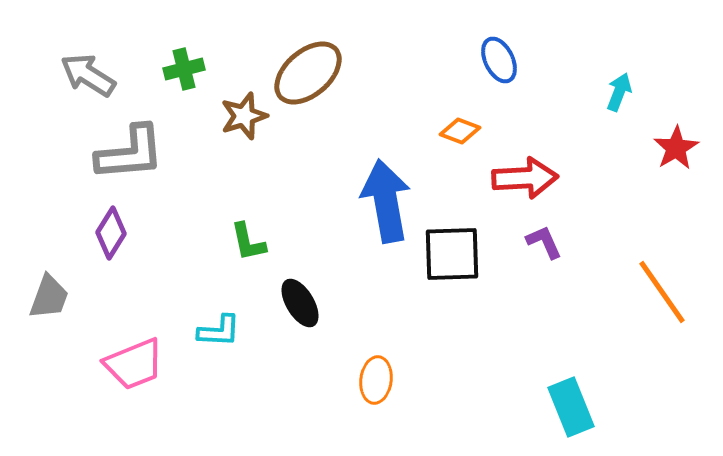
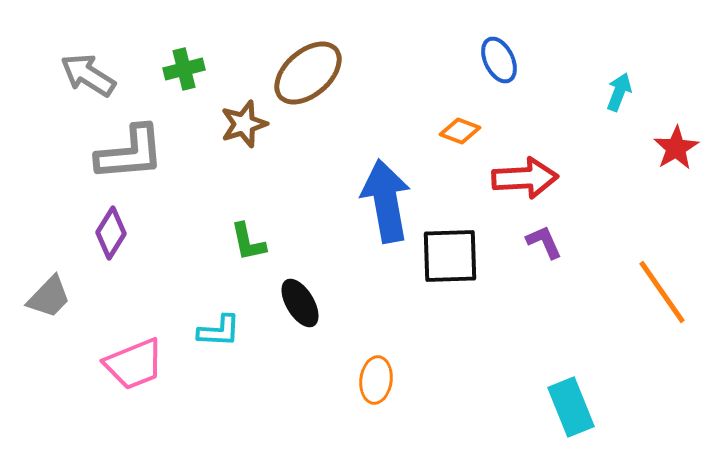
brown star: moved 8 px down
black square: moved 2 px left, 2 px down
gray trapezoid: rotated 24 degrees clockwise
